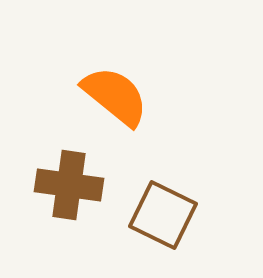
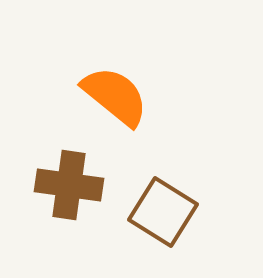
brown square: moved 3 px up; rotated 6 degrees clockwise
